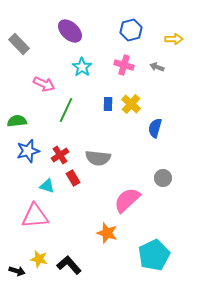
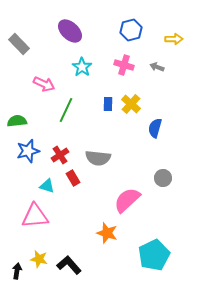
black arrow: rotated 98 degrees counterclockwise
